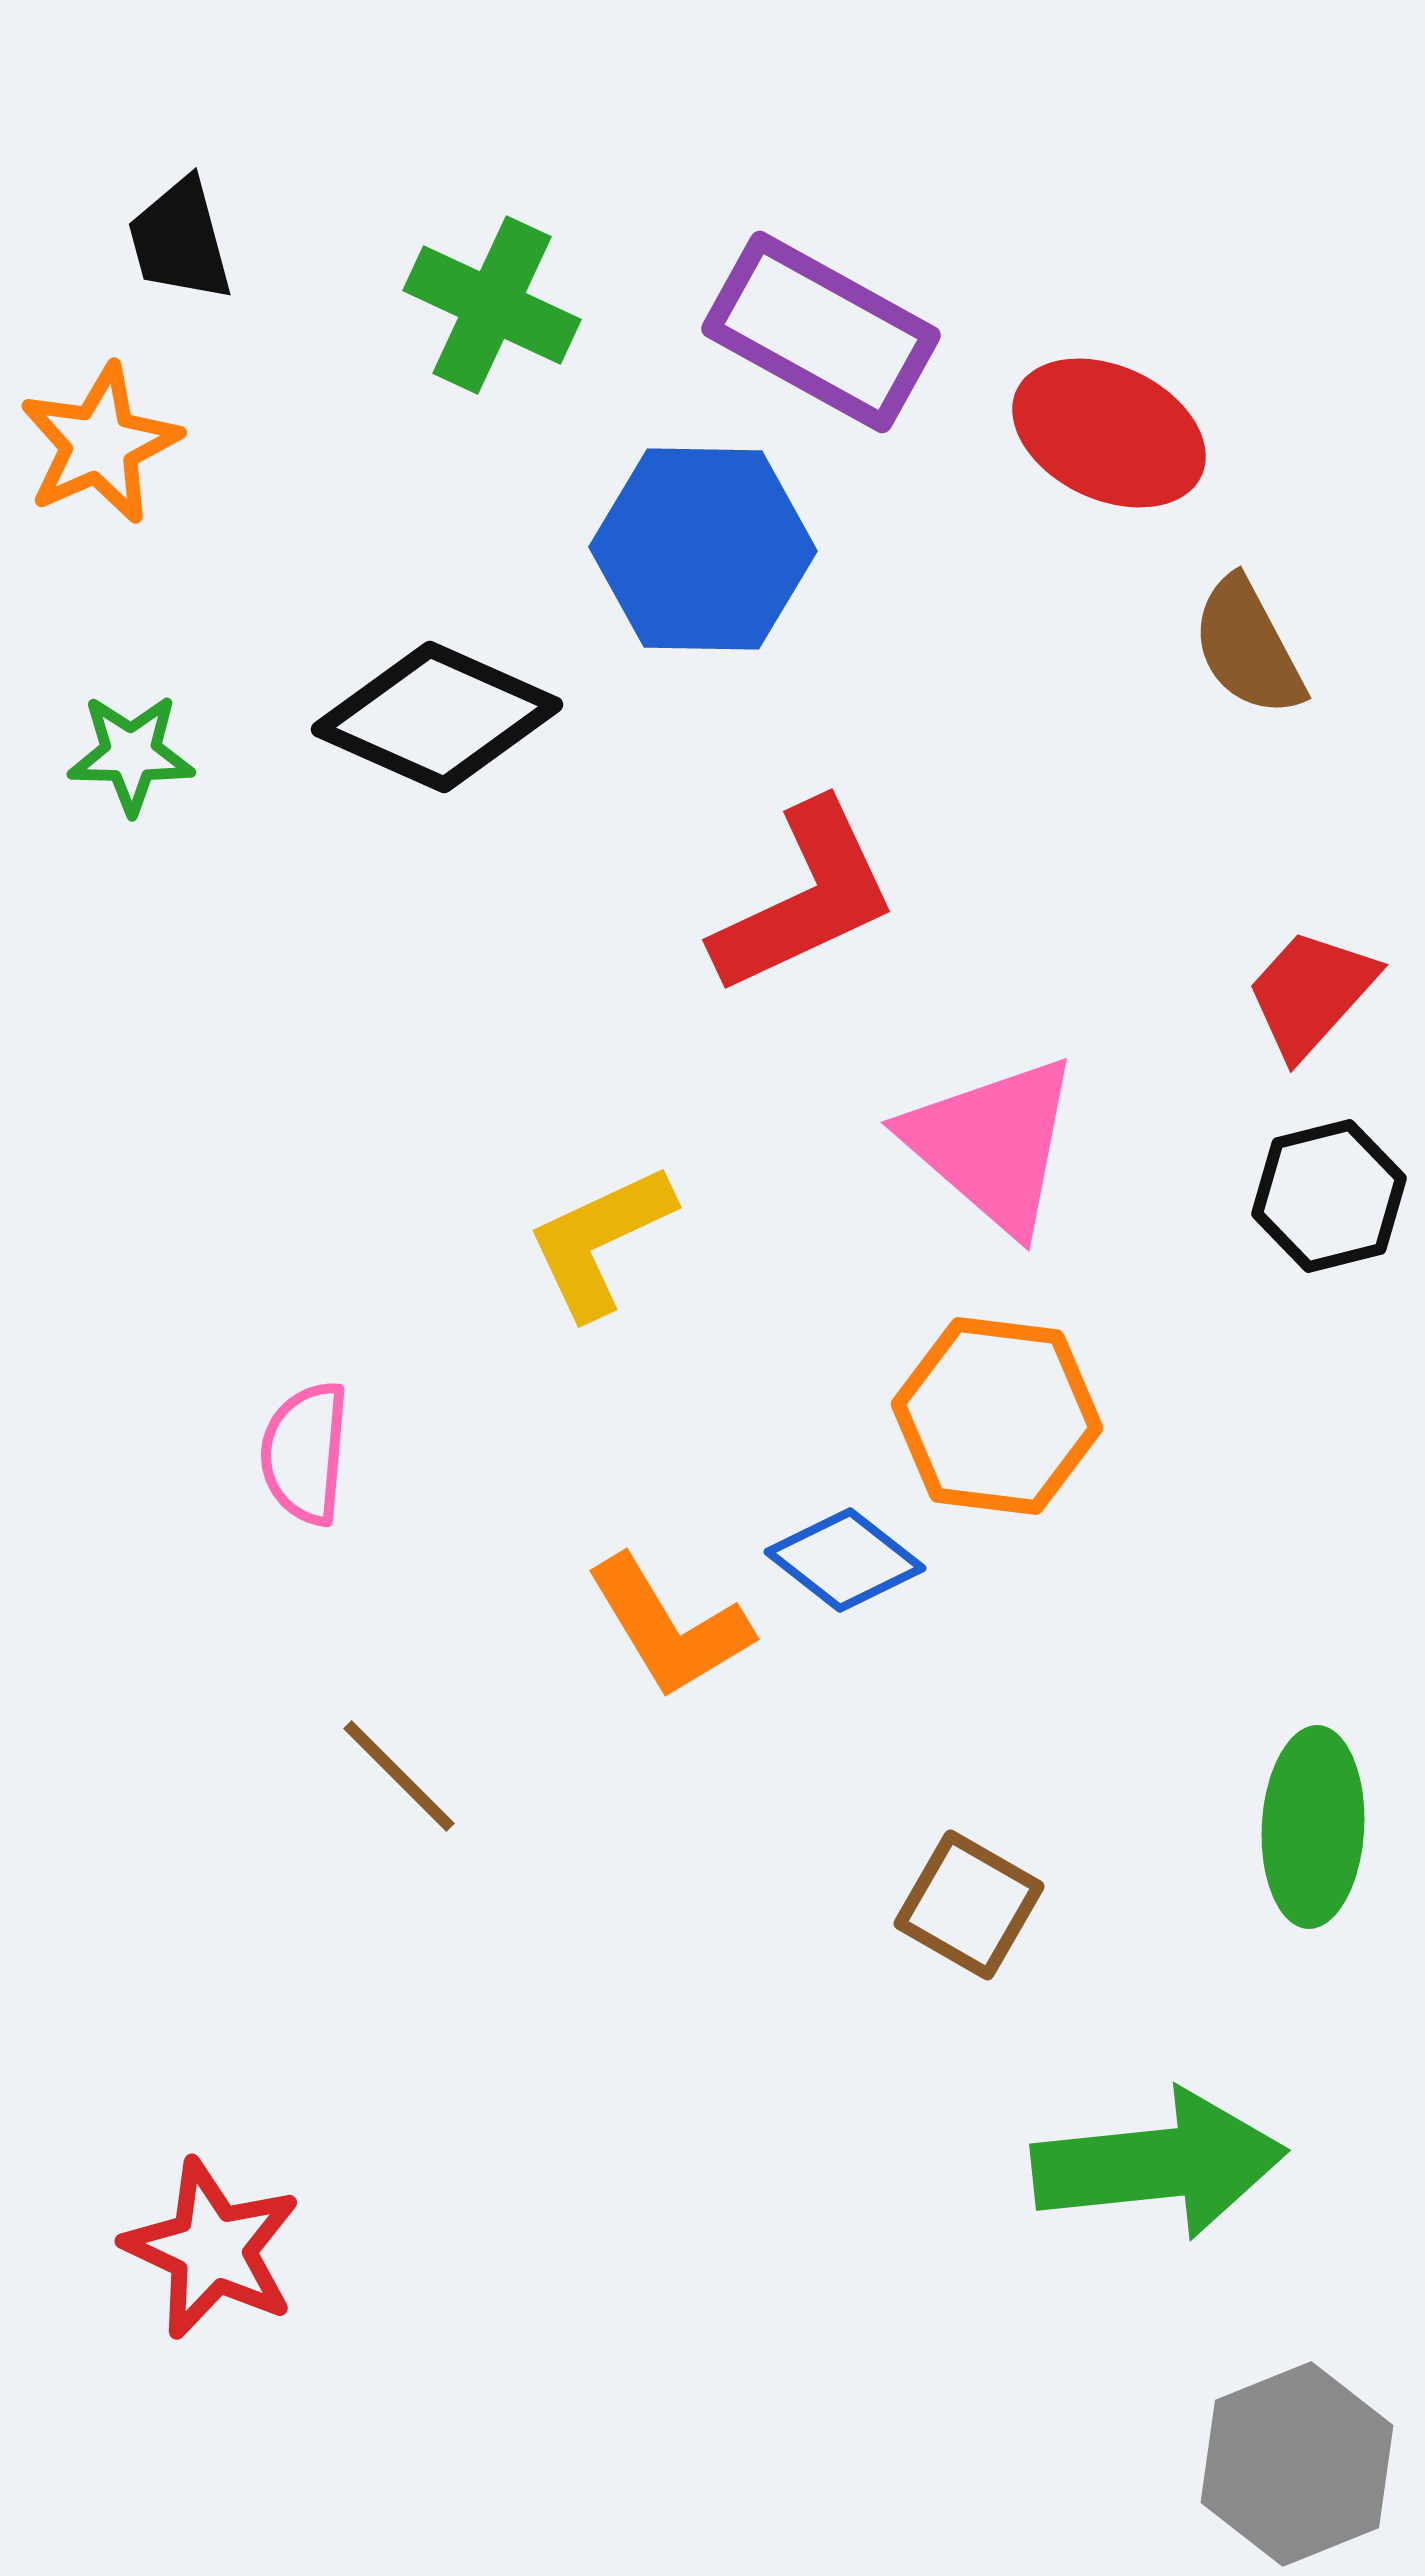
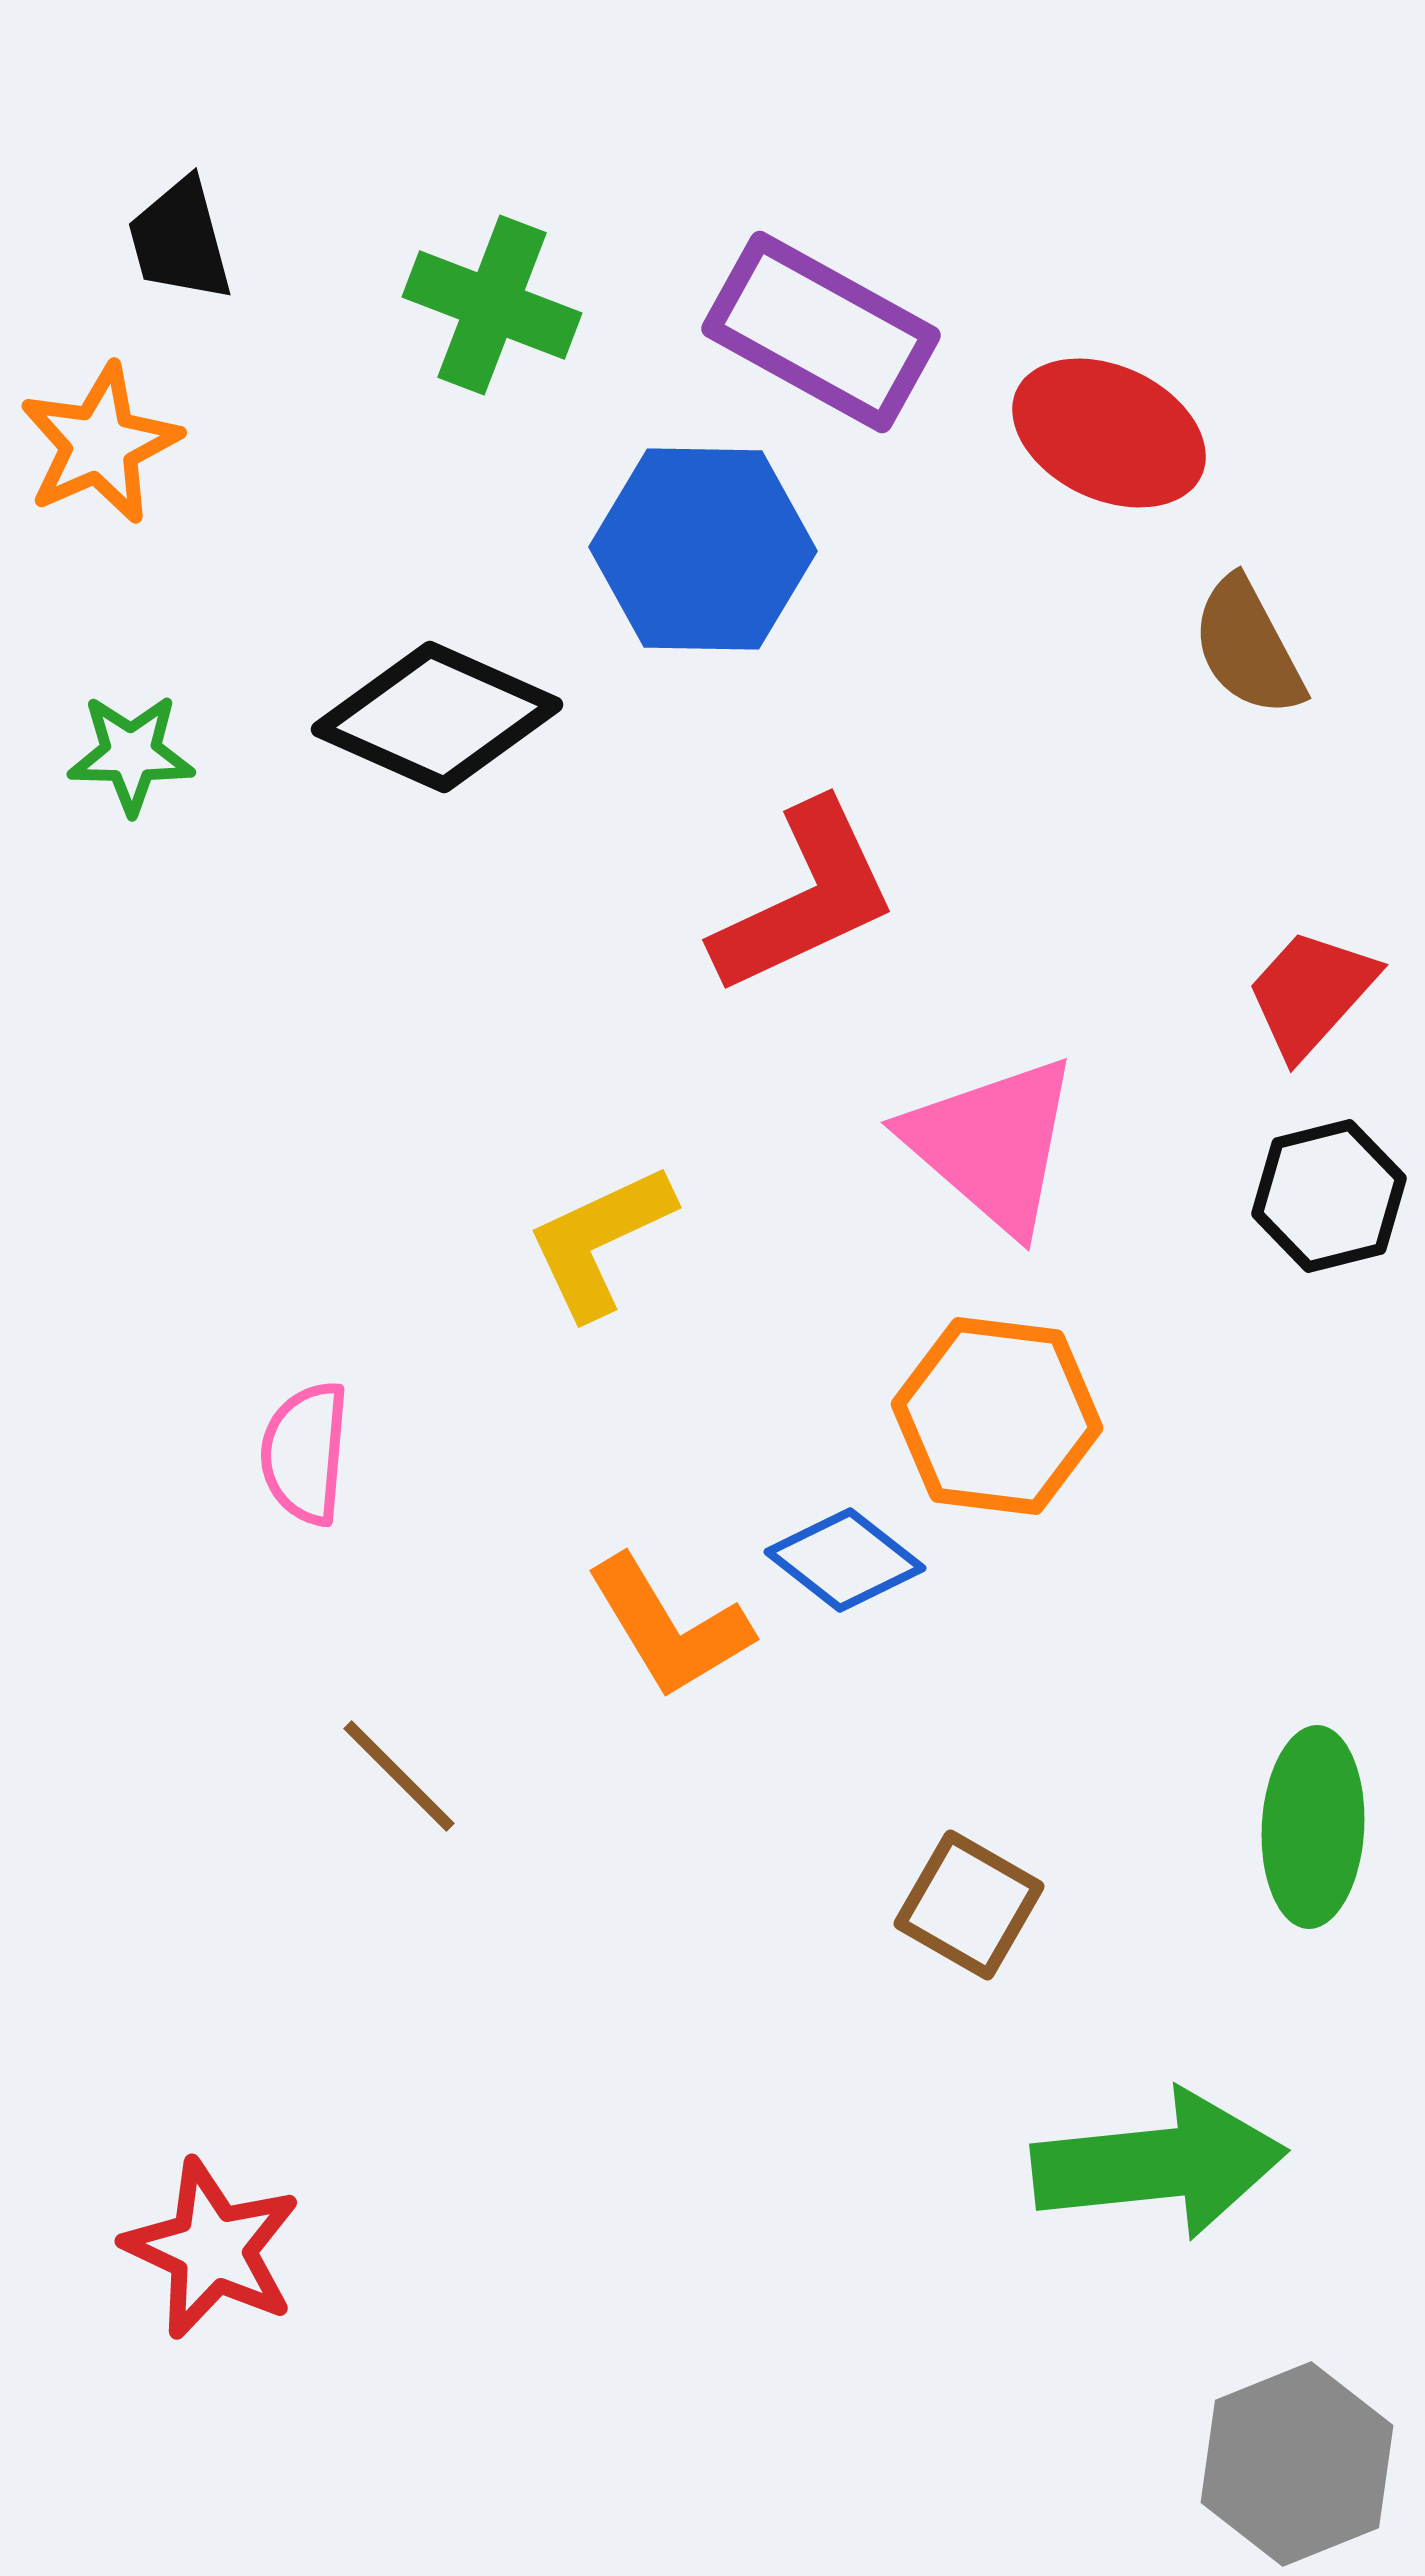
green cross: rotated 4 degrees counterclockwise
